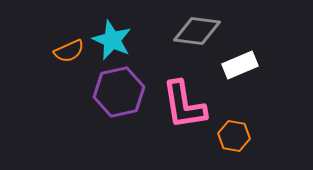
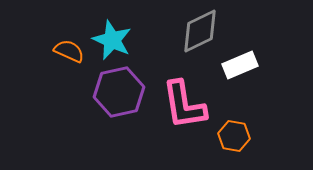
gray diamond: moved 3 px right; rotated 33 degrees counterclockwise
orange semicircle: rotated 132 degrees counterclockwise
